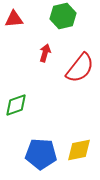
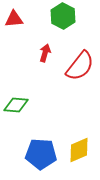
green hexagon: rotated 20 degrees counterclockwise
red semicircle: moved 2 px up
green diamond: rotated 25 degrees clockwise
yellow diamond: rotated 12 degrees counterclockwise
